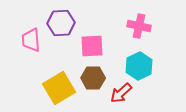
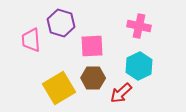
purple hexagon: rotated 20 degrees clockwise
